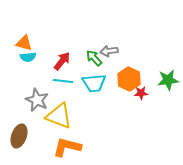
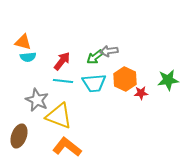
orange triangle: moved 1 px left, 1 px up
green arrow: moved 1 px right, 1 px up; rotated 84 degrees counterclockwise
orange hexagon: moved 4 px left
orange L-shape: rotated 24 degrees clockwise
